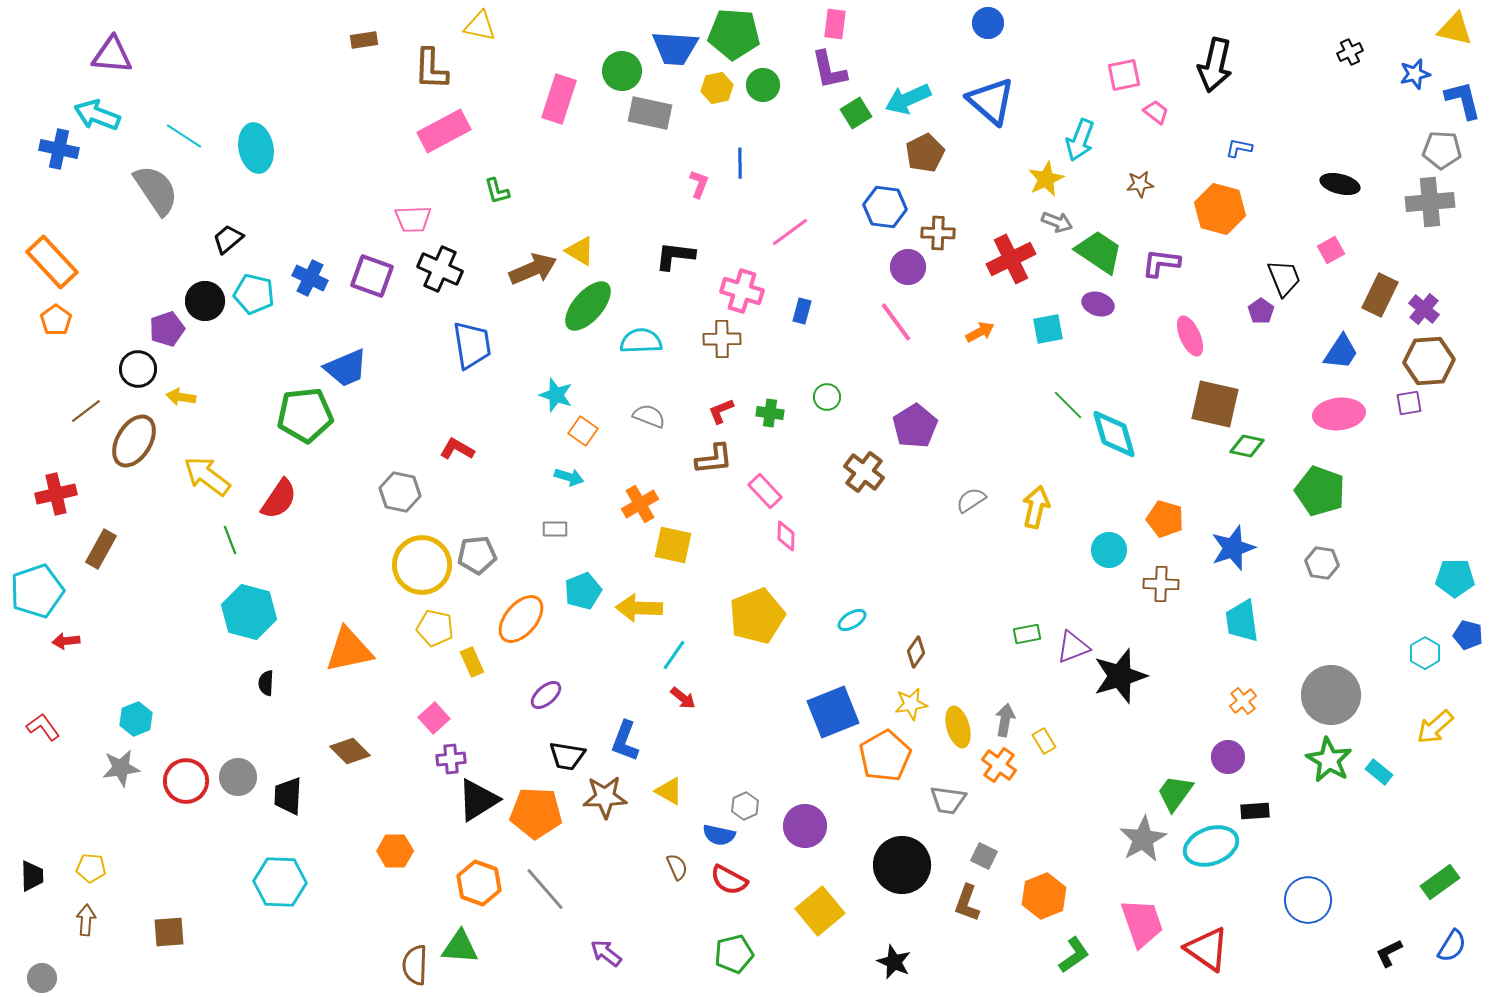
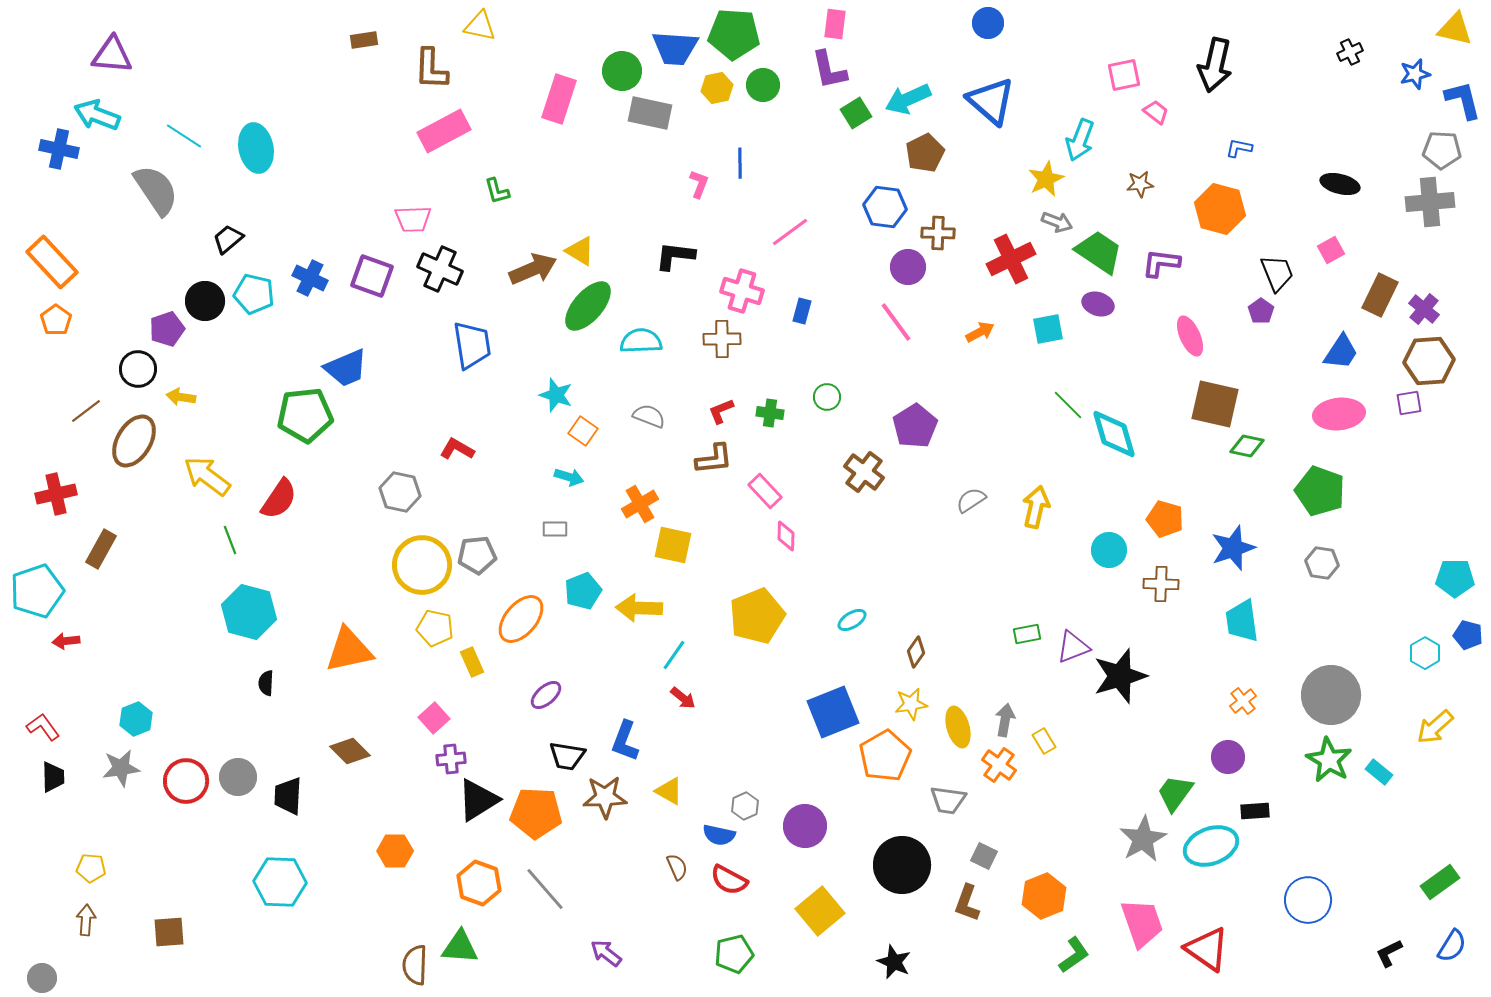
black trapezoid at (1284, 278): moved 7 px left, 5 px up
black trapezoid at (32, 876): moved 21 px right, 99 px up
